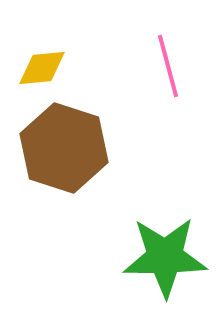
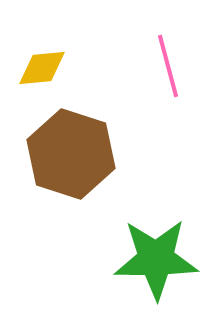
brown hexagon: moved 7 px right, 6 px down
green star: moved 9 px left, 2 px down
